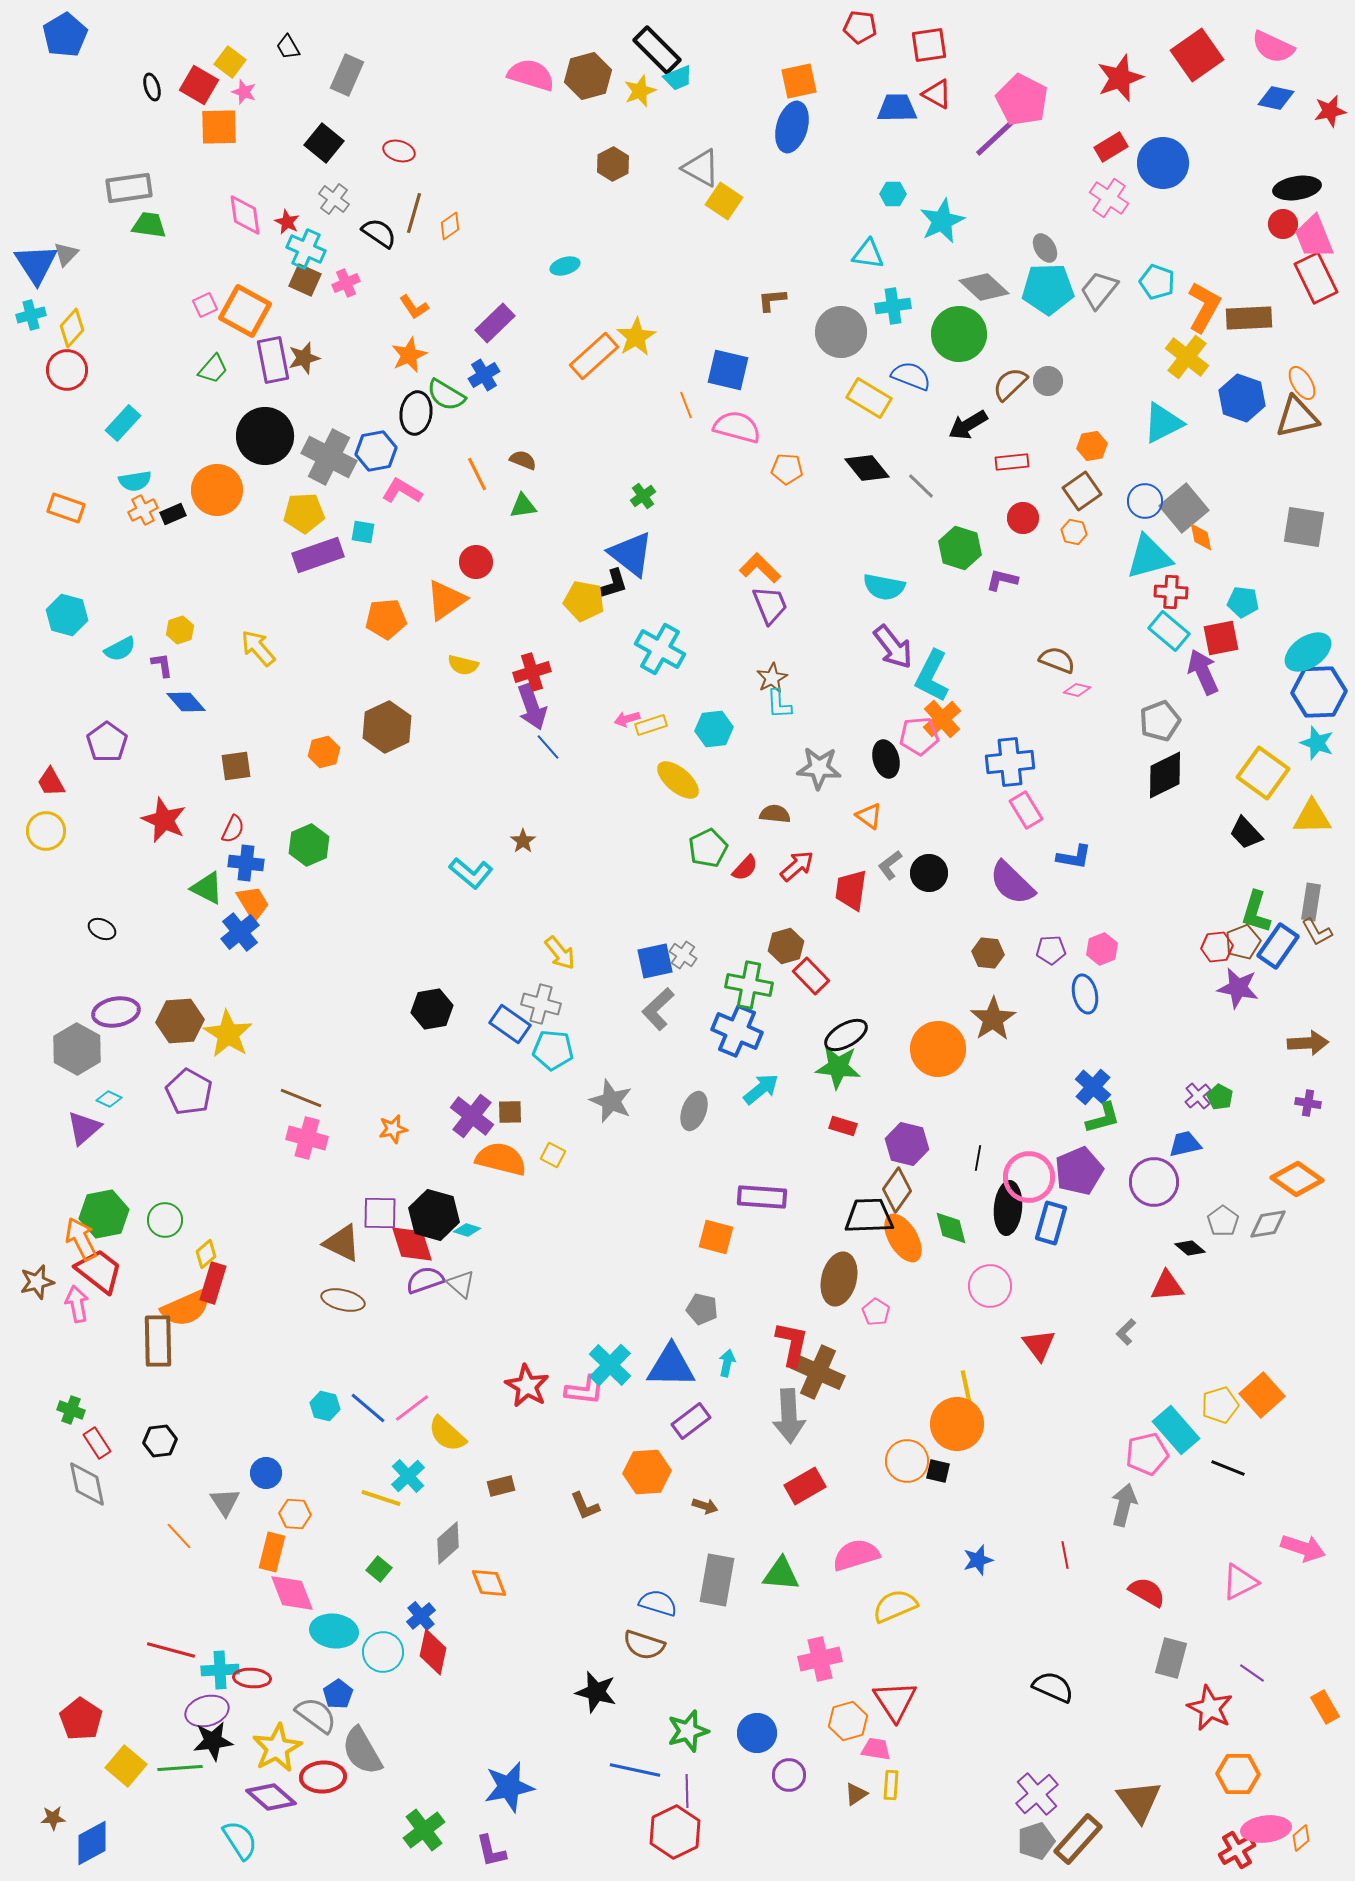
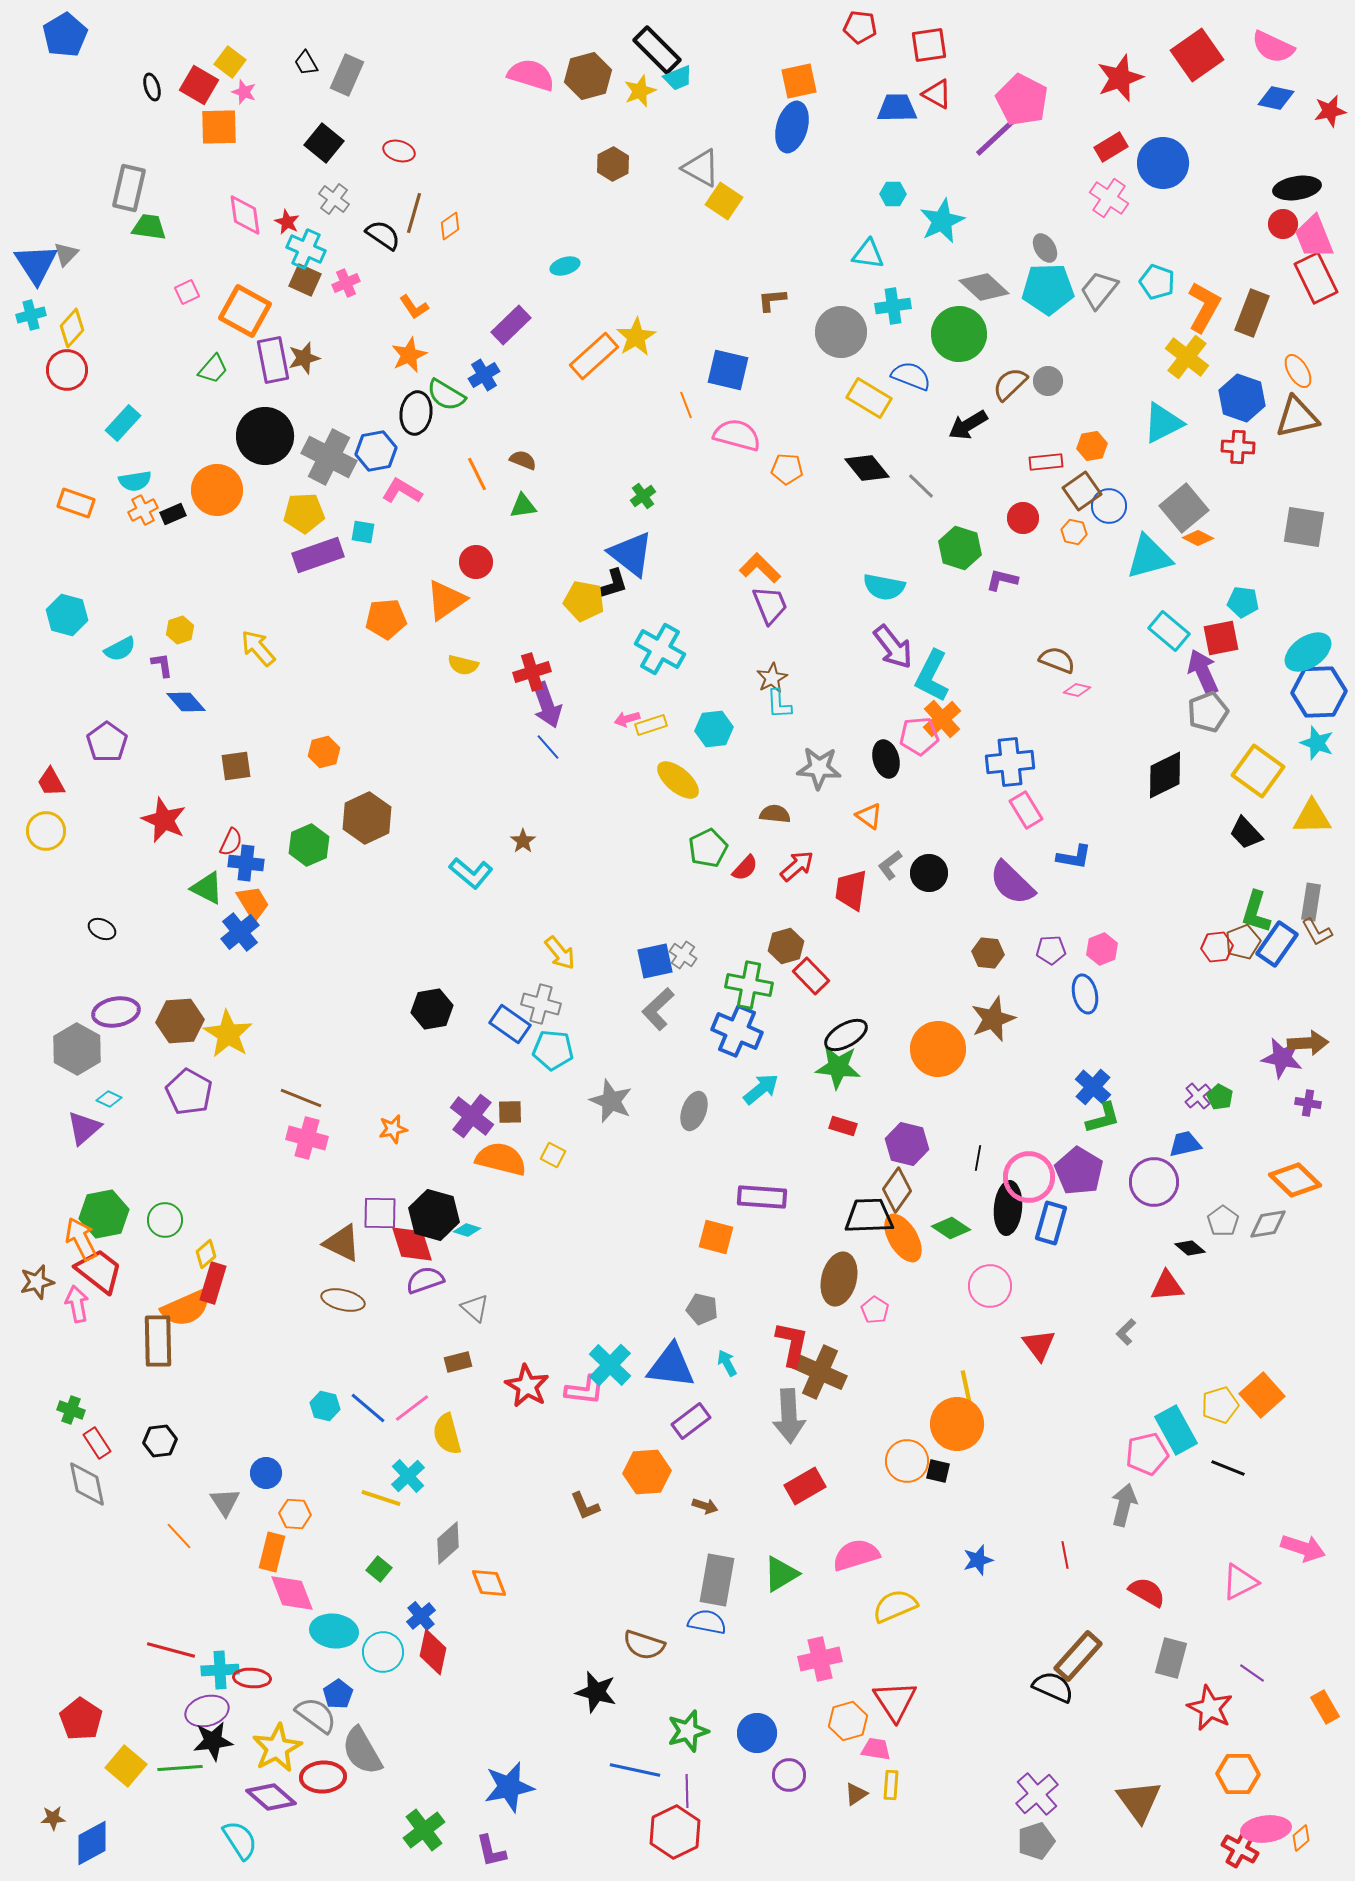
black trapezoid at (288, 47): moved 18 px right, 16 px down
gray rectangle at (129, 188): rotated 69 degrees counterclockwise
green trapezoid at (149, 225): moved 2 px down
black semicircle at (379, 233): moved 4 px right, 2 px down
pink square at (205, 305): moved 18 px left, 13 px up
brown rectangle at (1249, 318): moved 3 px right, 5 px up; rotated 66 degrees counterclockwise
purple rectangle at (495, 323): moved 16 px right, 2 px down
orange ellipse at (1302, 383): moved 4 px left, 12 px up
pink semicircle at (737, 427): moved 8 px down
red rectangle at (1012, 462): moved 34 px right
blue circle at (1145, 501): moved 36 px left, 5 px down
orange rectangle at (66, 508): moved 10 px right, 5 px up
orange diamond at (1201, 537): moved 3 px left, 1 px down; rotated 52 degrees counterclockwise
red cross at (1171, 592): moved 67 px right, 145 px up
purple arrow at (532, 707): moved 15 px right, 2 px up
gray pentagon at (1160, 721): moved 48 px right, 9 px up
brown hexagon at (387, 727): moved 20 px left, 91 px down
yellow square at (1263, 773): moved 5 px left, 2 px up
red semicircle at (233, 829): moved 2 px left, 13 px down
blue rectangle at (1278, 946): moved 1 px left, 2 px up
purple star at (1238, 988): moved 44 px right, 70 px down
brown star at (993, 1019): rotated 12 degrees clockwise
purple pentagon at (1079, 1171): rotated 18 degrees counterclockwise
orange diamond at (1297, 1179): moved 2 px left, 1 px down; rotated 9 degrees clockwise
green diamond at (951, 1228): rotated 42 degrees counterclockwise
gray triangle at (461, 1284): moved 14 px right, 24 px down
pink pentagon at (876, 1312): moved 1 px left, 2 px up
cyan arrow at (727, 1363): rotated 40 degrees counterclockwise
blue triangle at (671, 1366): rotated 6 degrees clockwise
brown cross at (818, 1372): moved 2 px right
cyan rectangle at (1176, 1430): rotated 12 degrees clockwise
yellow semicircle at (447, 1434): rotated 33 degrees clockwise
brown rectangle at (501, 1486): moved 43 px left, 124 px up
green triangle at (781, 1574): rotated 36 degrees counterclockwise
blue semicircle at (658, 1603): moved 49 px right, 19 px down; rotated 6 degrees counterclockwise
brown rectangle at (1078, 1839): moved 183 px up
red cross at (1237, 1850): moved 3 px right, 1 px up; rotated 30 degrees counterclockwise
